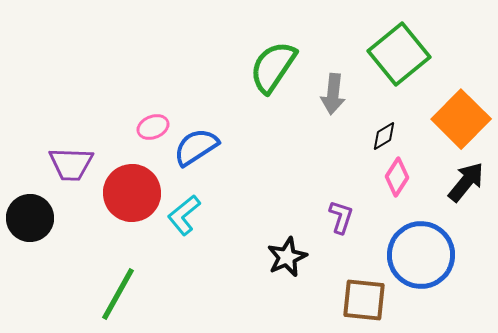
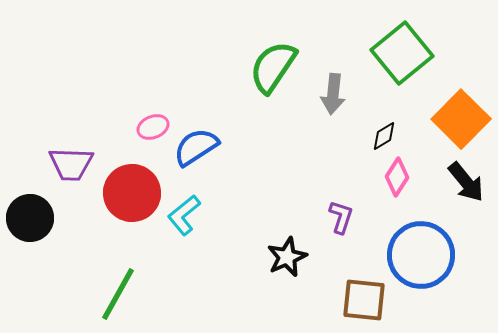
green square: moved 3 px right, 1 px up
black arrow: rotated 102 degrees clockwise
